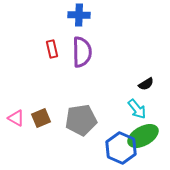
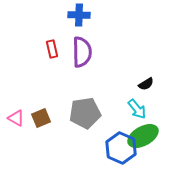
gray pentagon: moved 4 px right, 7 px up
